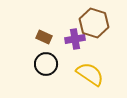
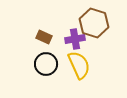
yellow semicircle: moved 11 px left, 9 px up; rotated 32 degrees clockwise
